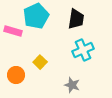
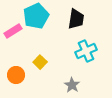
pink rectangle: rotated 48 degrees counterclockwise
cyan cross: moved 3 px right, 1 px down
gray star: rotated 14 degrees clockwise
